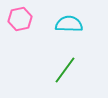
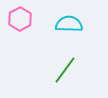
pink hexagon: rotated 15 degrees counterclockwise
